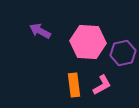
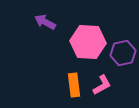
purple arrow: moved 5 px right, 9 px up
